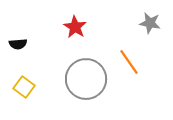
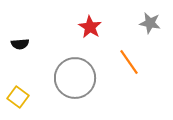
red star: moved 15 px right
black semicircle: moved 2 px right
gray circle: moved 11 px left, 1 px up
yellow square: moved 6 px left, 10 px down
